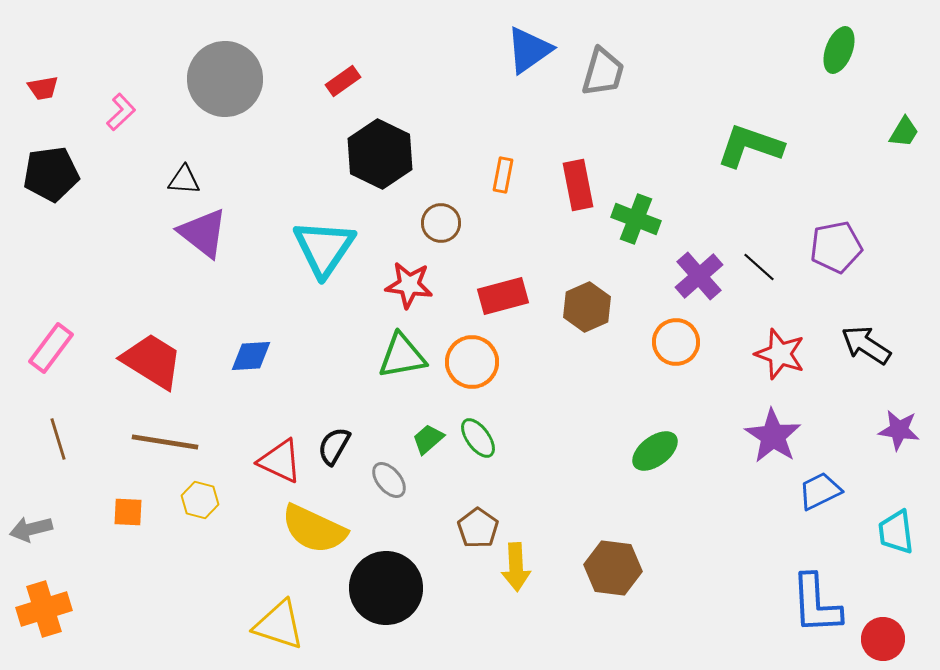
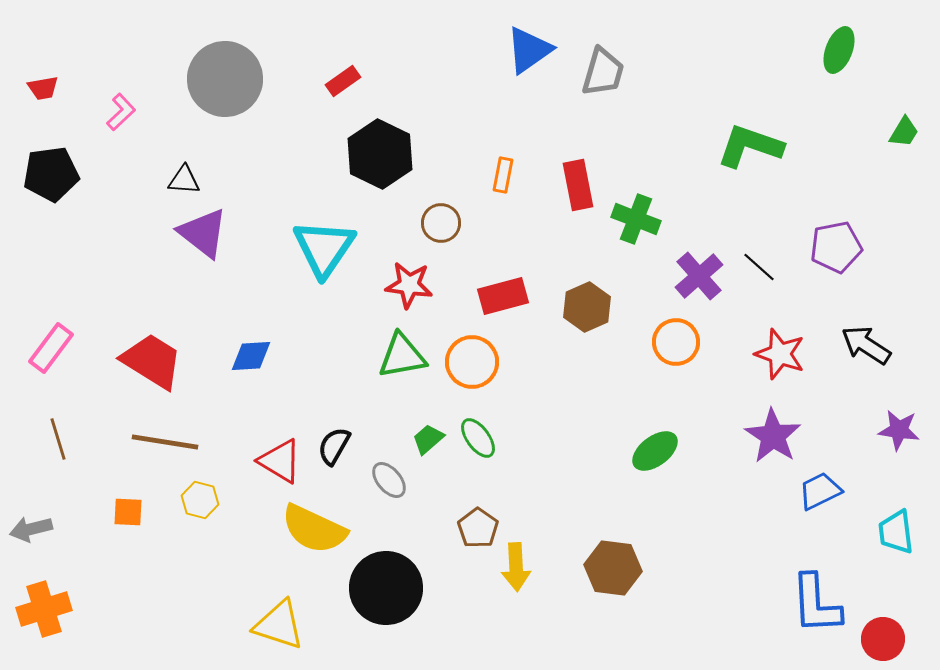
red triangle at (280, 461): rotated 6 degrees clockwise
